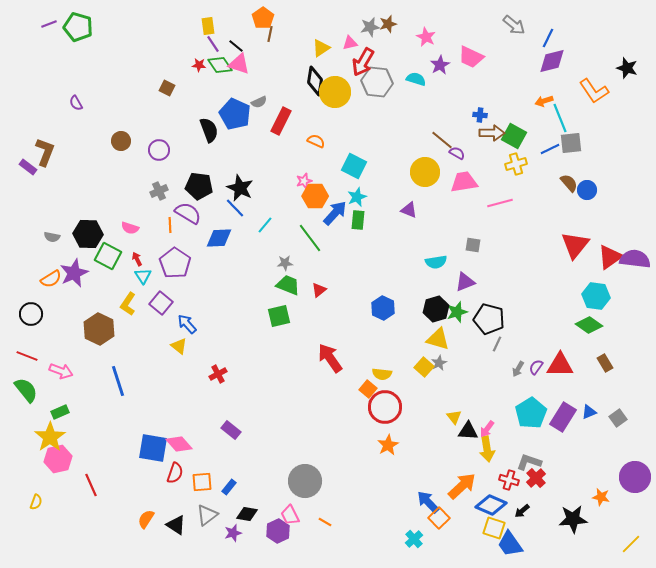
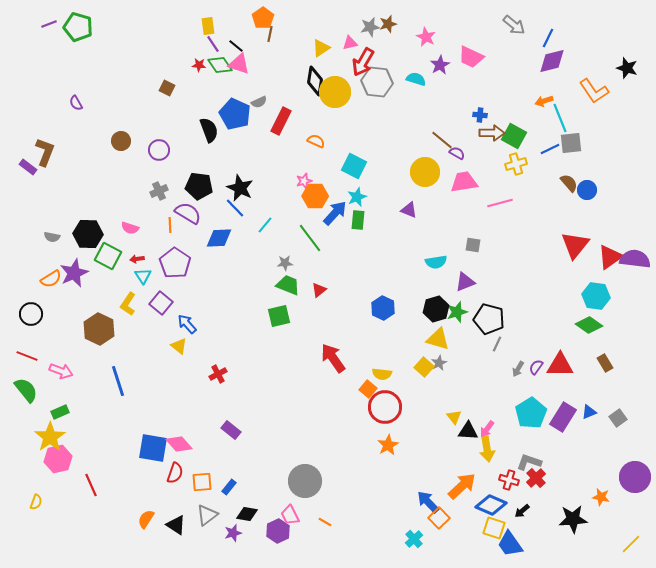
red arrow at (137, 259): rotated 72 degrees counterclockwise
red arrow at (330, 358): moved 3 px right
